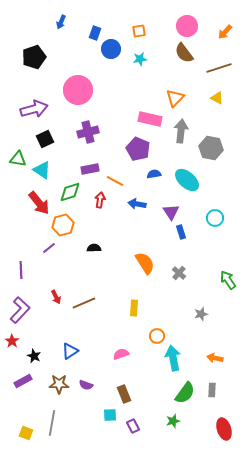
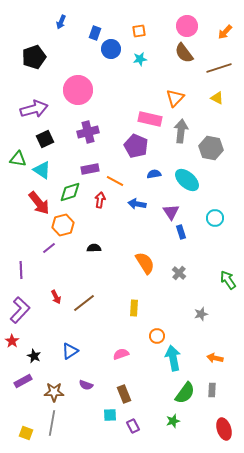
purple pentagon at (138, 149): moved 2 px left, 3 px up
brown line at (84, 303): rotated 15 degrees counterclockwise
brown star at (59, 384): moved 5 px left, 8 px down
